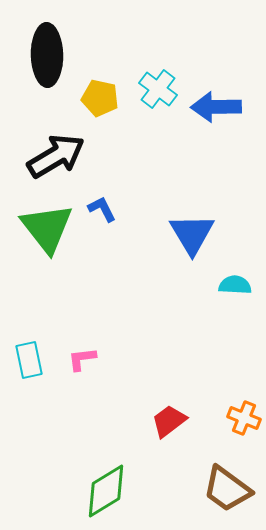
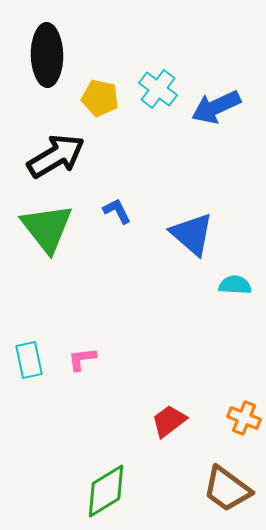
blue arrow: rotated 24 degrees counterclockwise
blue L-shape: moved 15 px right, 2 px down
blue triangle: rotated 18 degrees counterclockwise
